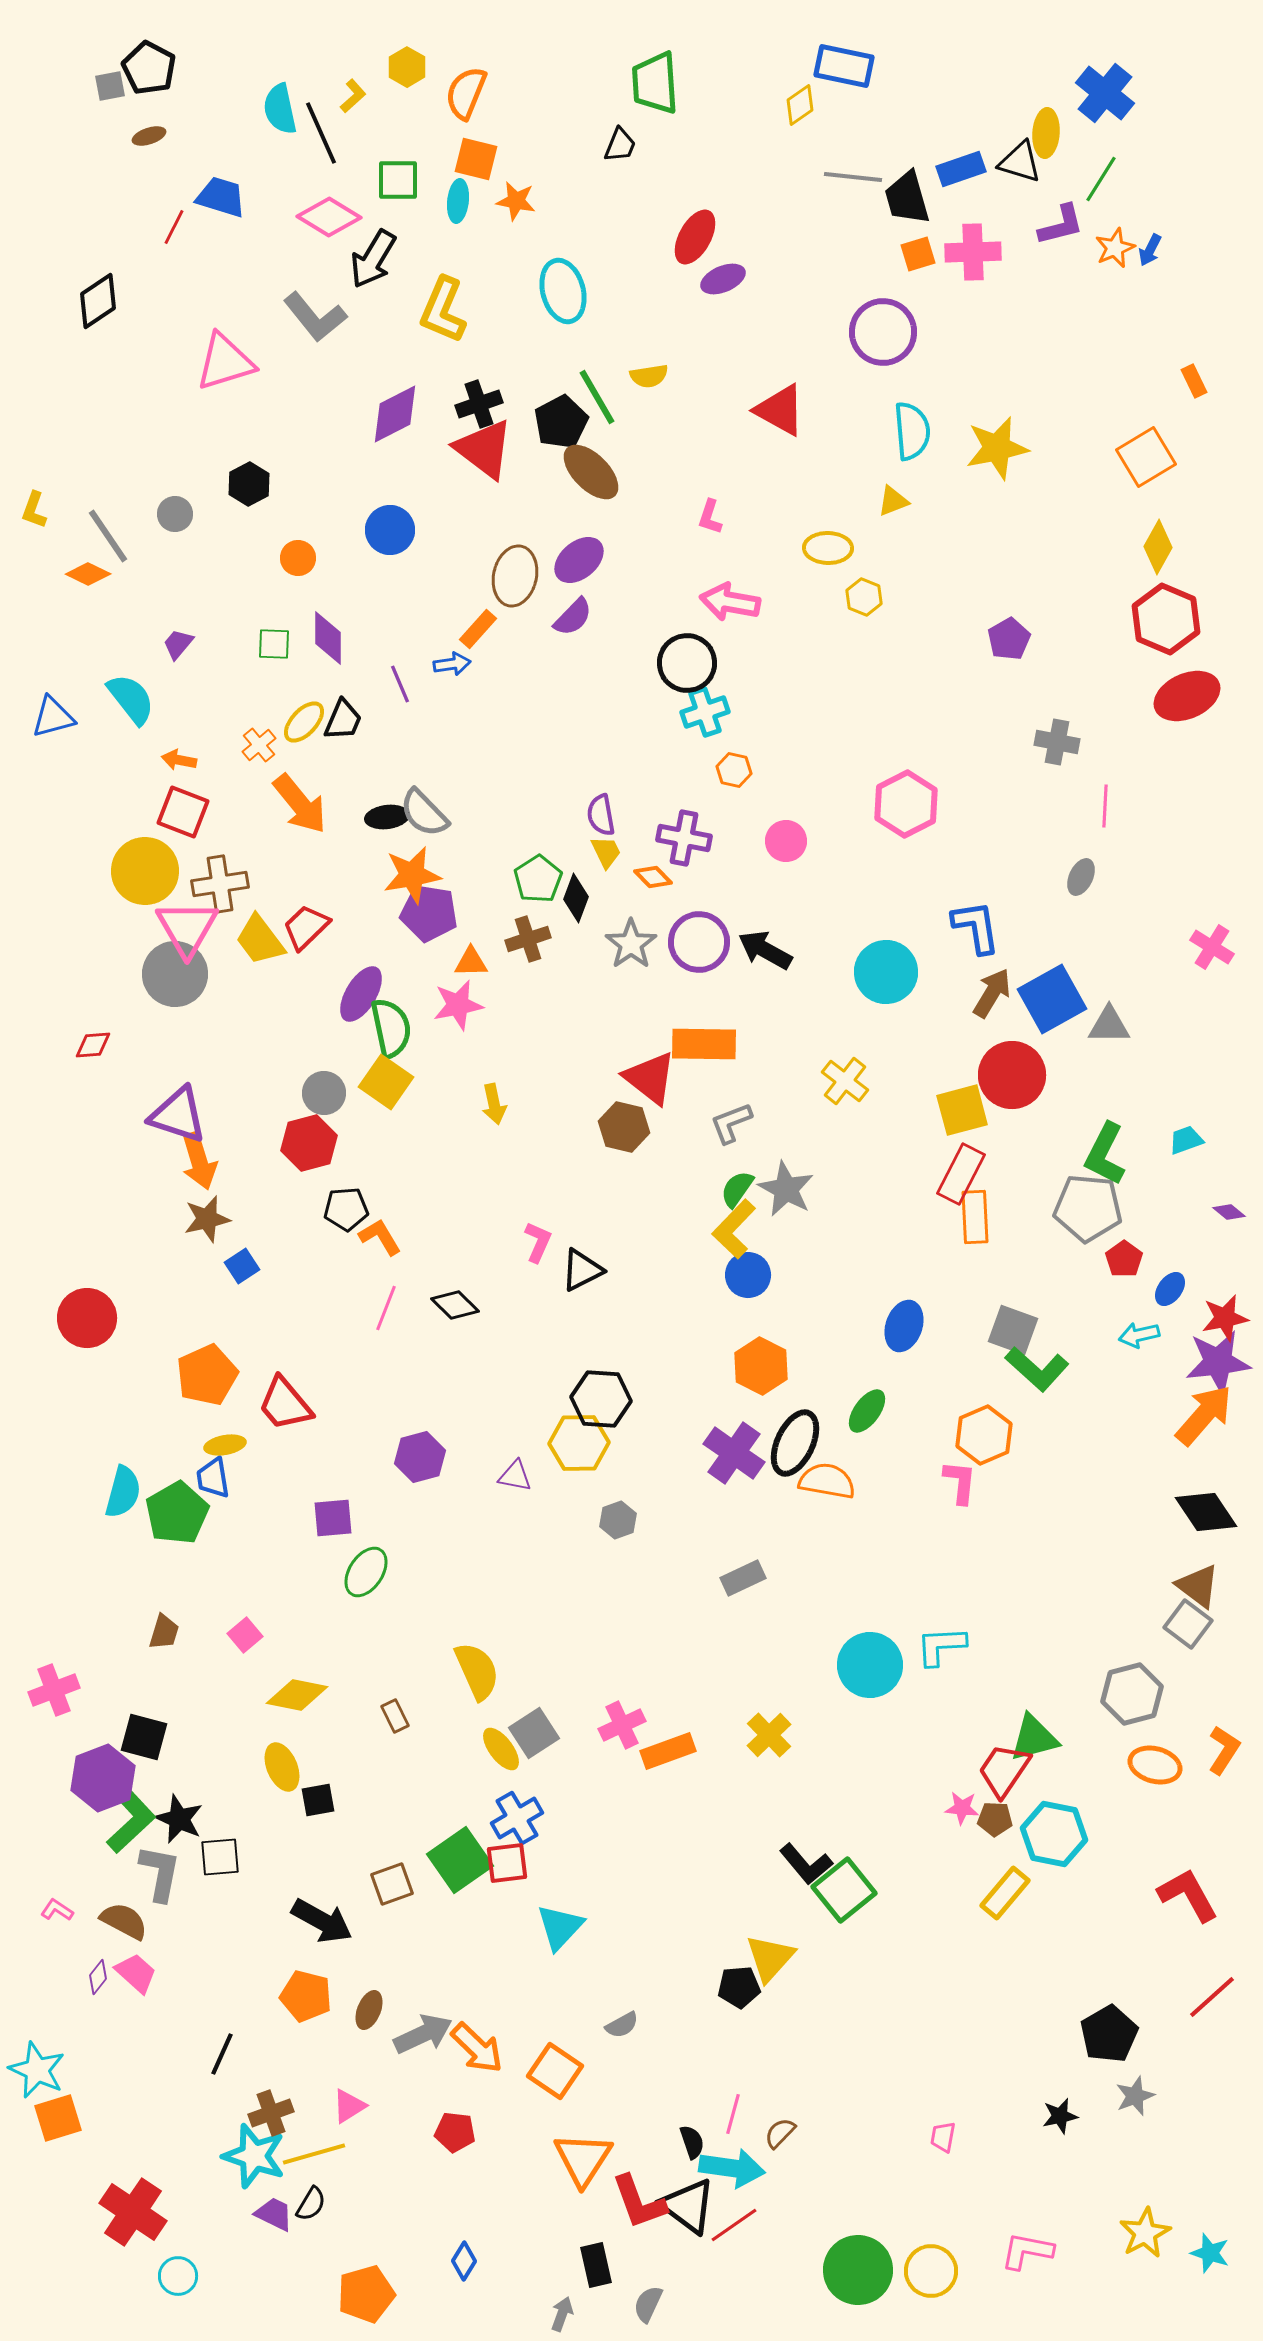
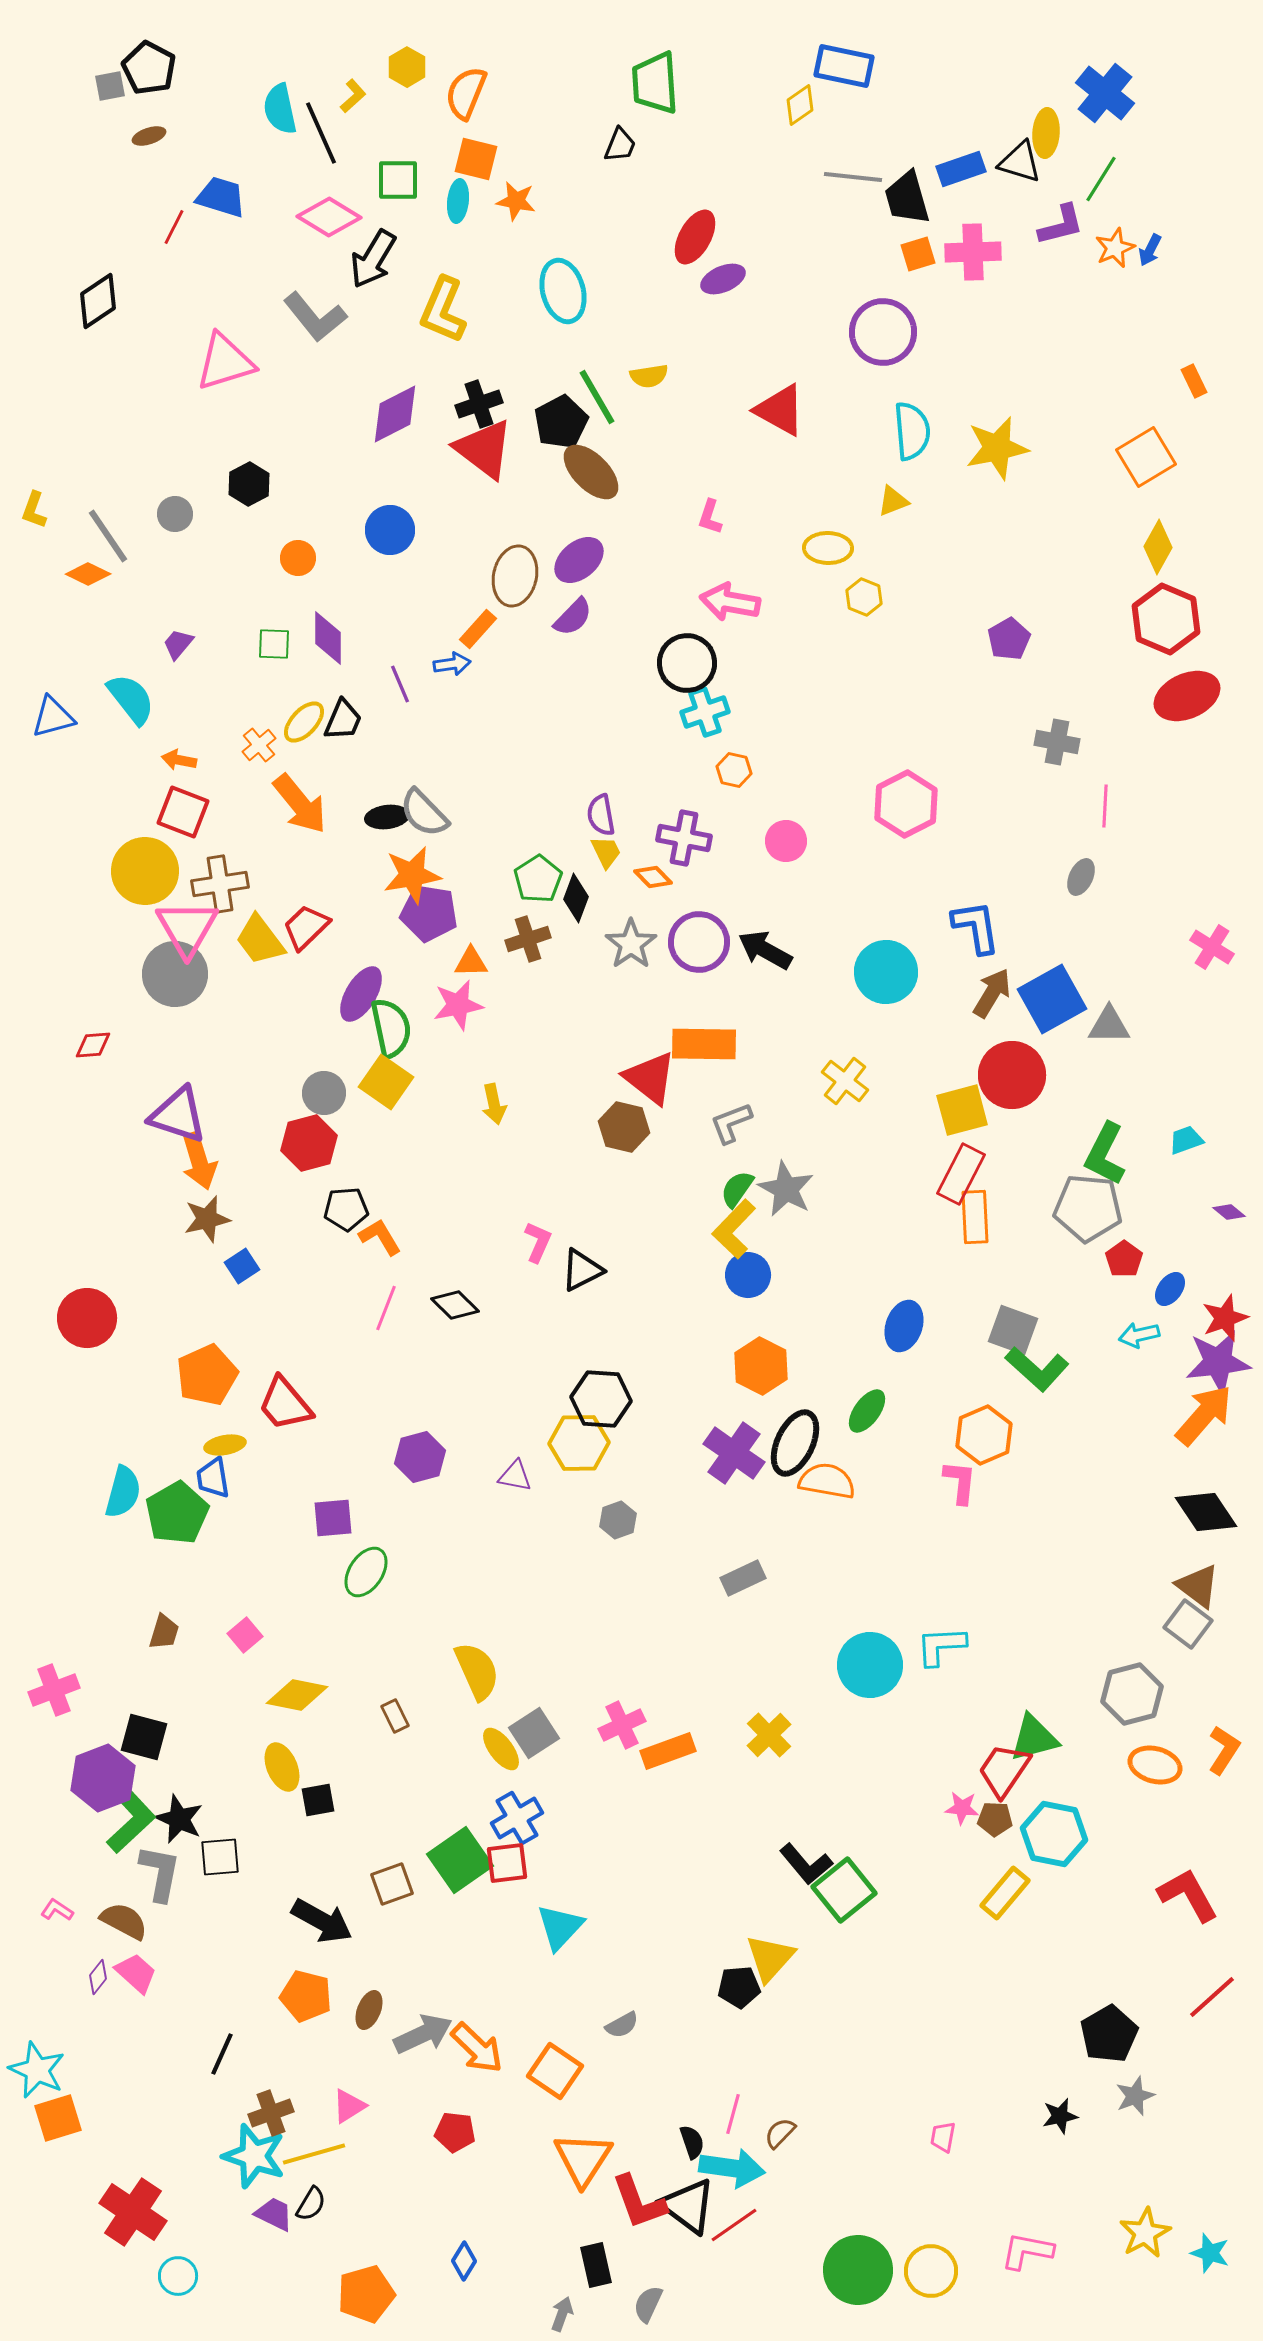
red star at (1225, 1318): rotated 9 degrees counterclockwise
